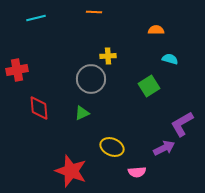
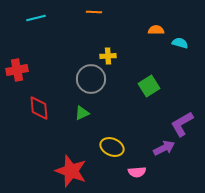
cyan semicircle: moved 10 px right, 16 px up
